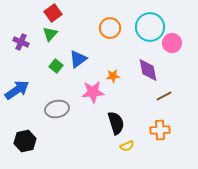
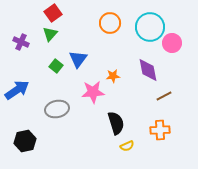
orange circle: moved 5 px up
blue triangle: rotated 18 degrees counterclockwise
